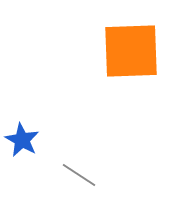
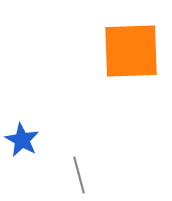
gray line: rotated 42 degrees clockwise
